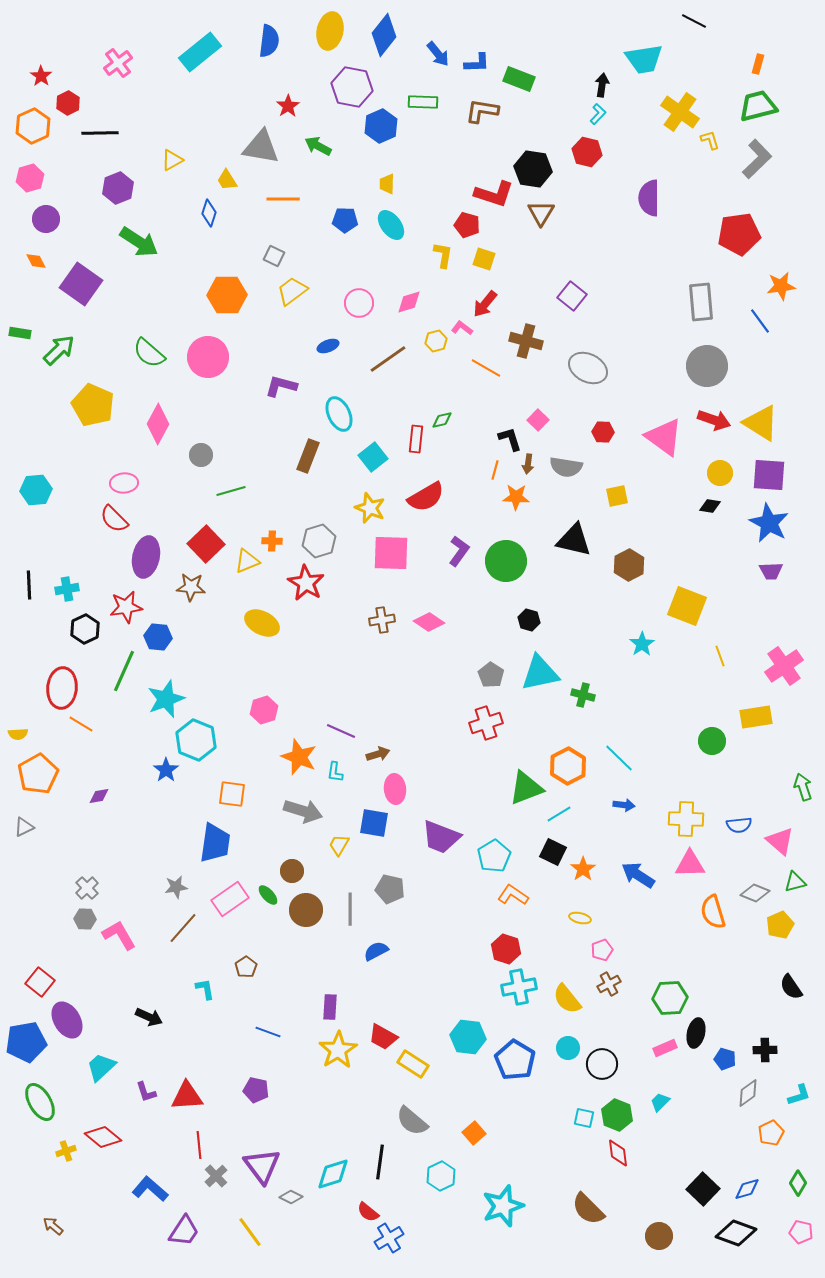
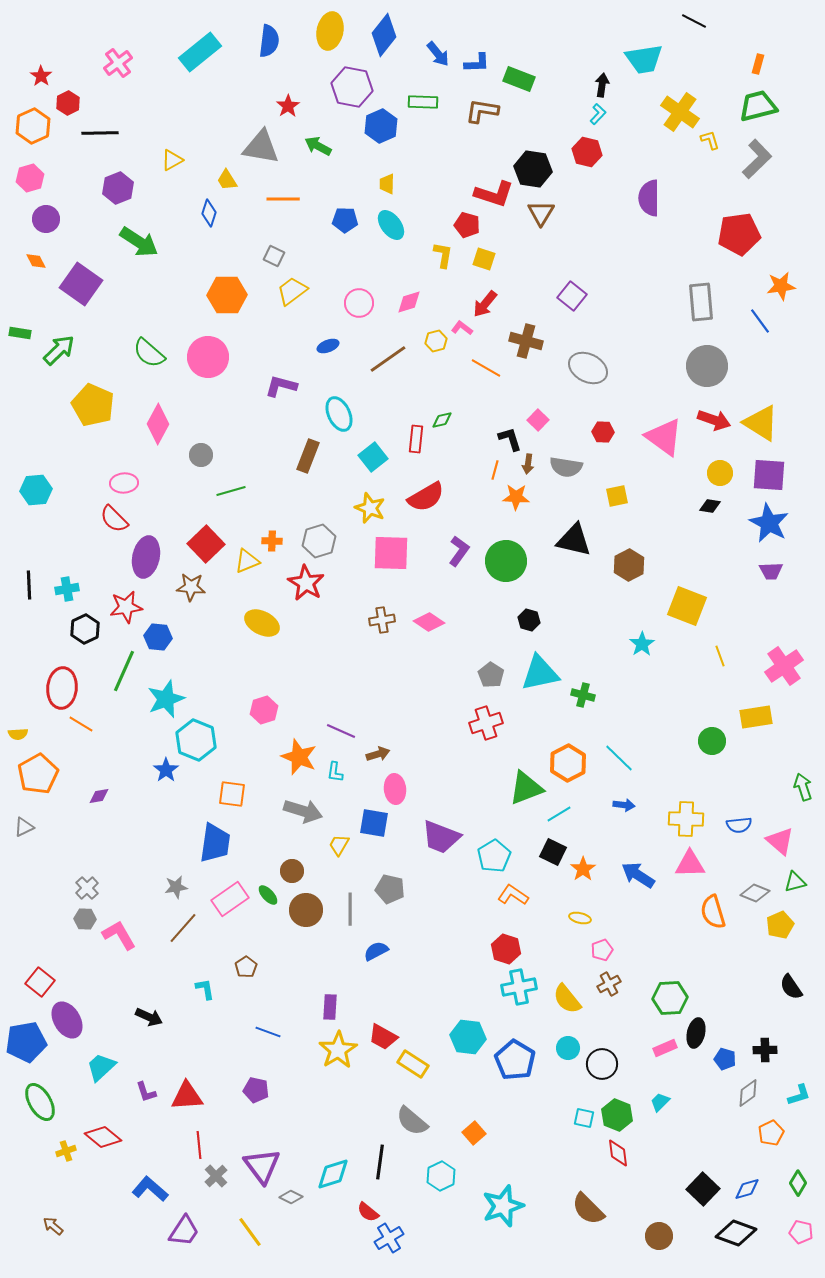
orange hexagon at (568, 766): moved 3 px up
